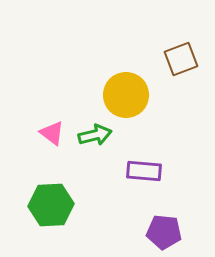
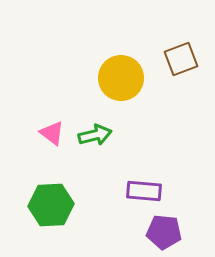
yellow circle: moved 5 px left, 17 px up
purple rectangle: moved 20 px down
